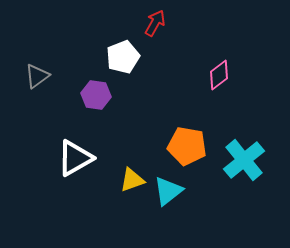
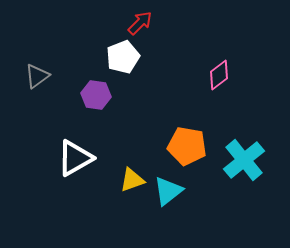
red arrow: moved 15 px left; rotated 16 degrees clockwise
